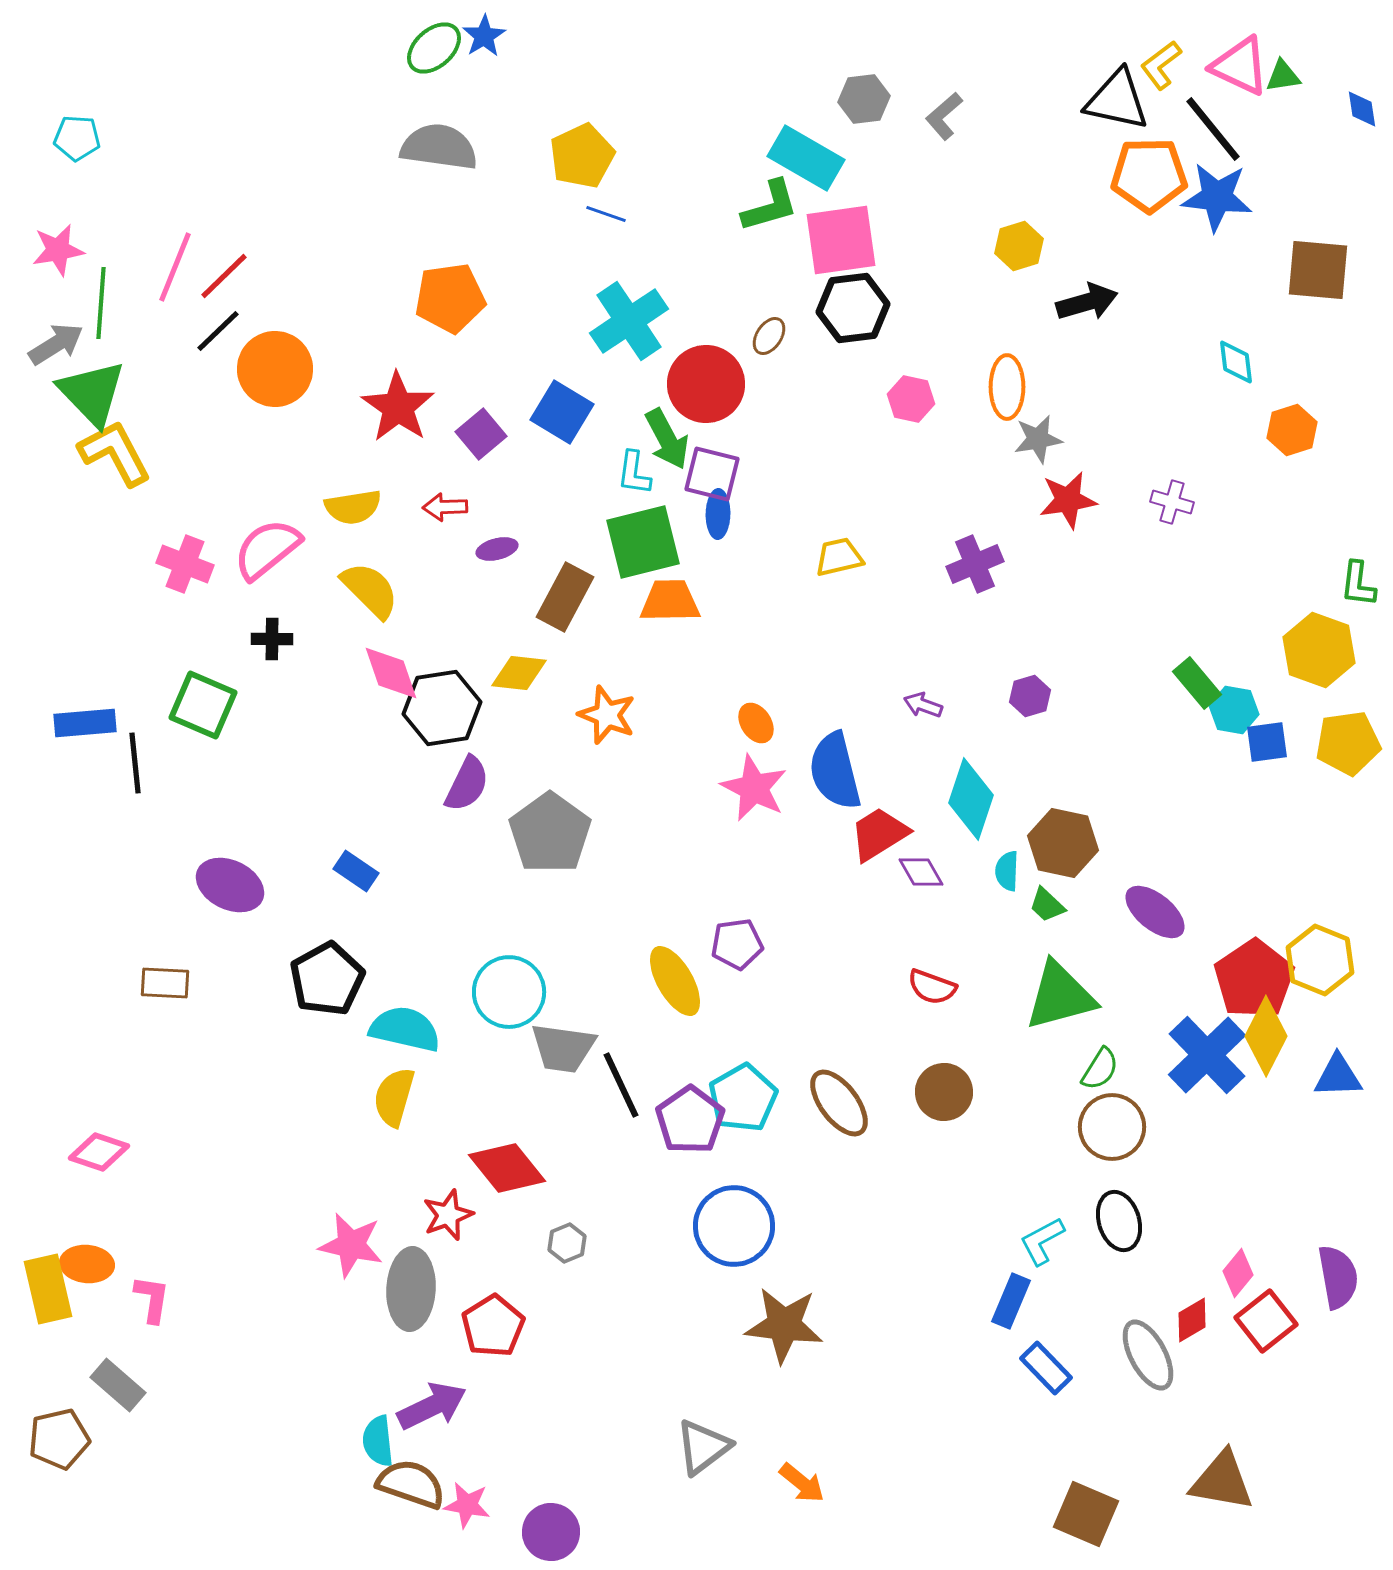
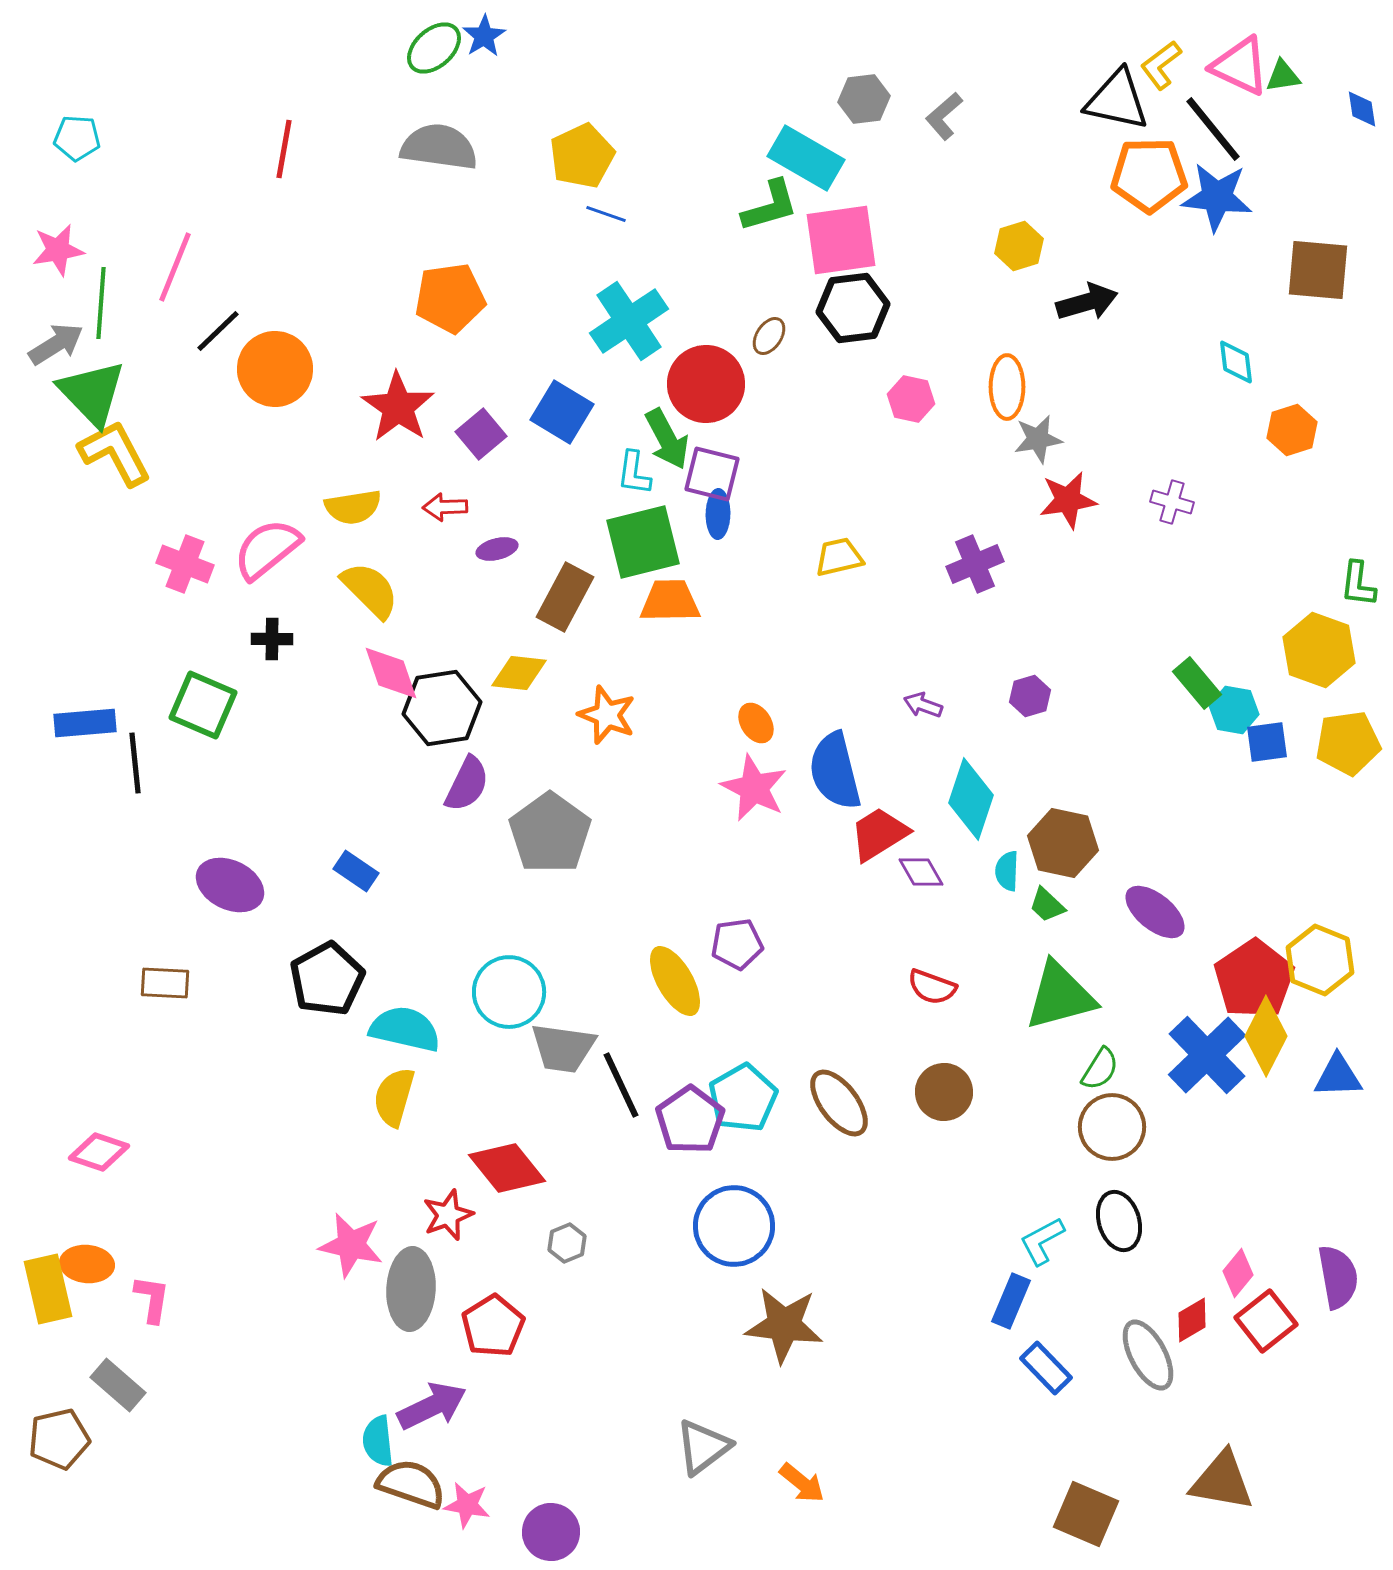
red line at (224, 276): moved 60 px right, 127 px up; rotated 36 degrees counterclockwise
